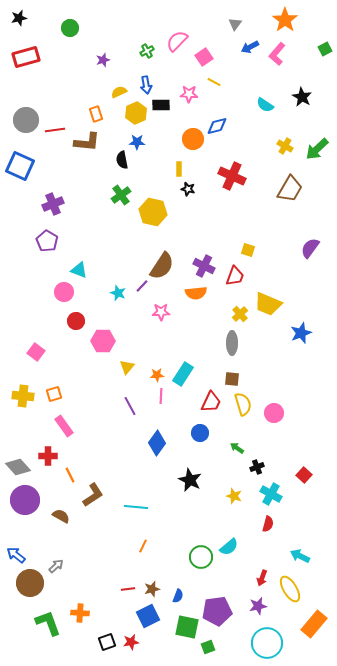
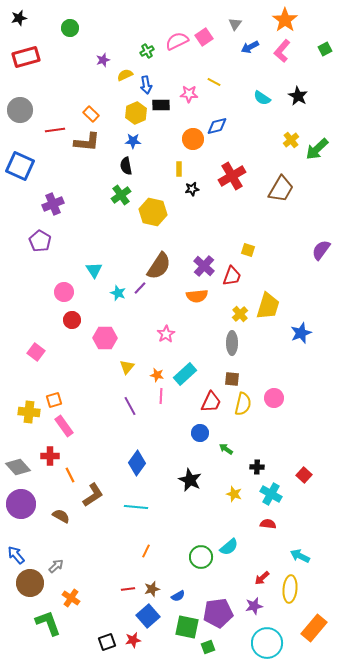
pink semicircle at (177, 41): rotated 20 degrees clockwise
pink L-shape at (277, 54): moved 5 px right, 3 px up
pink square at (204, 57): moved 20 px up
yellow semicircle at (119, 92): moved 6 px right, 17 px up
black star at (302, 97): moved 4 px left, 1 px up
cyan semicircle at (265, 105): moved 3 px left, 7 px up
orange rectangle at (96, 114): moved 5 px left; rotated 28 degrees counterclockwise
gray circle at (26, 120): moved 6 px left, 10 px up
blue star at (137, 142): moved 4 px left, 1 px up
yellow cross at (285, 146): moved 6 px right, 6 px up; rotated 21 degrees clockwise
black semicircle at (122, 160): moved 4 px right, 6 px down
red cross at (232, 176): rotated 36 degrees clockwise
black star at (188, 189): moved 4 px right; rotated 24 degrees counterclockwise
brown trapezoid at (290, 189): moved 9 px left
purple pentagon at (47, 241): moved 7 px left
purple semicircle at (310, 248): moved 11 px right, 2 px down
brown semicircle at (162, 266): moved 3 px left
purple cross at (204, 266): rotated 15 degrees clockwise
cyan triangle at (79, 270): moved 15 px right; rotated 36 degrees clockwise
red trapezoid at (235, 276): moved 3 px left
purple line at (142, 286): moved 2 px left, 2 px down
orange semicircle at (196, 293): moved 1 px right, 3 px down
yellow trapezoid at (268, 304): moved 2 px down; rotated 96 degrees counterclockwise
pink star at (161, 312): moved 5 px right, 22 px down; rotated 30 degrees counterclockwise
red circle at (76, 321): moved 4 px left, 1 px up
pink hexagon at (103, 341): moved 2 px right, 3 px up
cyan rectangle at (183, 374): moved 2 px right; rotated 15 degrees clockwise
orange star at (157, 375): rotated 16 degrees clockwise
orange square at (54, 394): moved 6 px down
yellow cross at (23, 396): moved 6 px right, 16 px down
yellow semicircle at (243, 404): rotated 30 degrees clockwise
pink circle at (274, 413): moved 15 px up
blue diamond at (157, 443): moved 20 px left, 20 px down
green arrow at (237, 448): moved 11 px left, 1 px down
red cross at (48, 456): moved 2 px right
black cross at (257, 467): rotated 24 degrees clockwise
yellow star at (234, 496): moved 2 px up
purple circle at (25, 500): moved 4 px left, 4 px down
red semicircle at (268, 524): rotated 98 degrees counterclockwise
orange line at (143, 546): moved 3 px right, 5 px down
blue arrow at (16, 555): rotated 12 degrees clockwise
red arrow at (262, 578): rotated 28 degrees clockwise
yellow ellipse at (290, 589): rotated 36 degrees clockwise
blue semicircle at (178, 596): rotated 40 degrees clockwise
purple star at (258, 606): moved 4 px left
purple pentagon at (217, 611): moved 1 px right, 2 px down
orange cross at (80, 613): moved 9 px left, 15 px up; rotated 30 degrees clockwise
blue square at (148, 616): rotated 15 degrees counterclockwise
orange rectangle at (314, 624): moved 4 px down
red star at (131, 642): moved 2 px right, 2 px up
